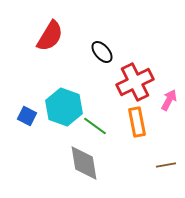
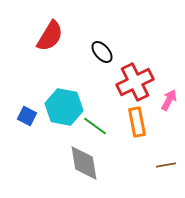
cyan hexagon: rotated 9 degrees counterclockwise
